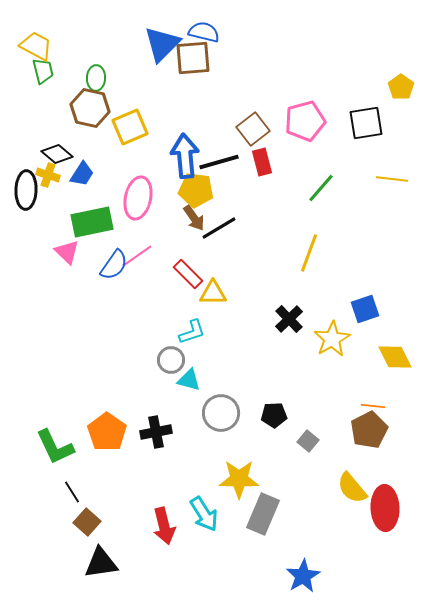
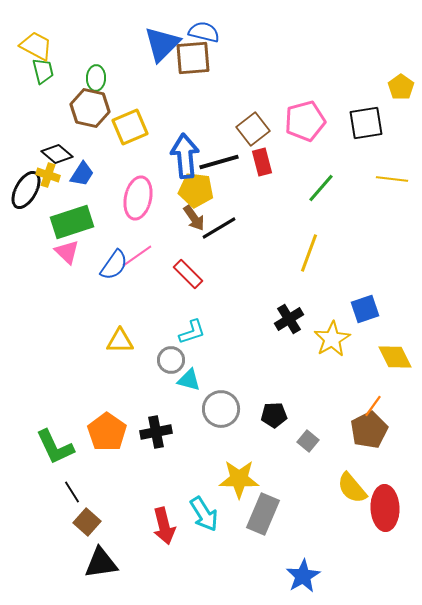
black ellipse at (26, 190): rotated 27 degrees clockwise
green rectangle at (92, 222): moved 20 px left; rotated 6 degrees counterclockwise
yellow triangle at (213, 293): moved 93 px left, 48 px down
black cross at (289, 319): rotated 12 degrees clockwise
orange line at (373, 406): rotated 60 degrees counterclockwise
gray circle at (221, 413): moved 4 px up
